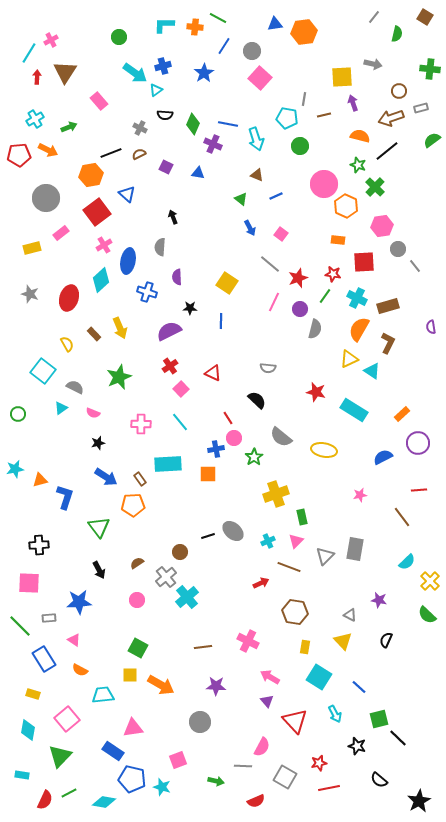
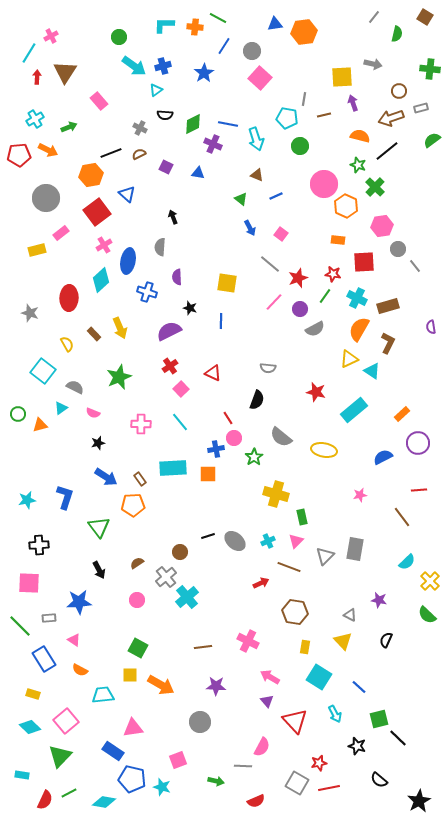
pink cross at (51, 40): moved 4 px up
cyan arrow at (135, 73): moved 1 px left, 7 px up
green diamond at (193, 124): rotated 40 degrees clockwise
yellow rectangle at (32, 248): moved 5 px right, 2 px down
yellow square at (227, 283): rotated 25 degrees counterclockwise
gray star at (30, 294): moved 19 px down
red ellipse at (69, 298): rotated 15 degrees counterclockwise
pink line at (274, 302): rotated 18 degrees clockwise
black star at (190, 308): rotated 16 degrees clockwise
gray semicircle at (315, 329): rotated 48 degrees clockwise
black semicircle at (257, 400): rotated 66 degrees clockwise
cyan rectangle at (354, 410): rotated 72 degrees counterclockwise
cyan rectangle at (168, 464): moved 5 px right, 4 px down
cyan star at (15, 469): moved 12 px right, 31 px down
orange triangle at (40, 480): moved 55 px up
yellow cross at (276, 494): rotated 35 degrees clockwise
gray ellipse at (233, 531): moved 2 px right, 10 px down
pink square at (67, 719): moved 1 px left, 2 px down
cyan diamond at (28, 730): moved 2 px right, 3 px up; rotated 55 degrees counterclockwise
gray square at (285, 777): moved 12 px right, 6 px down
